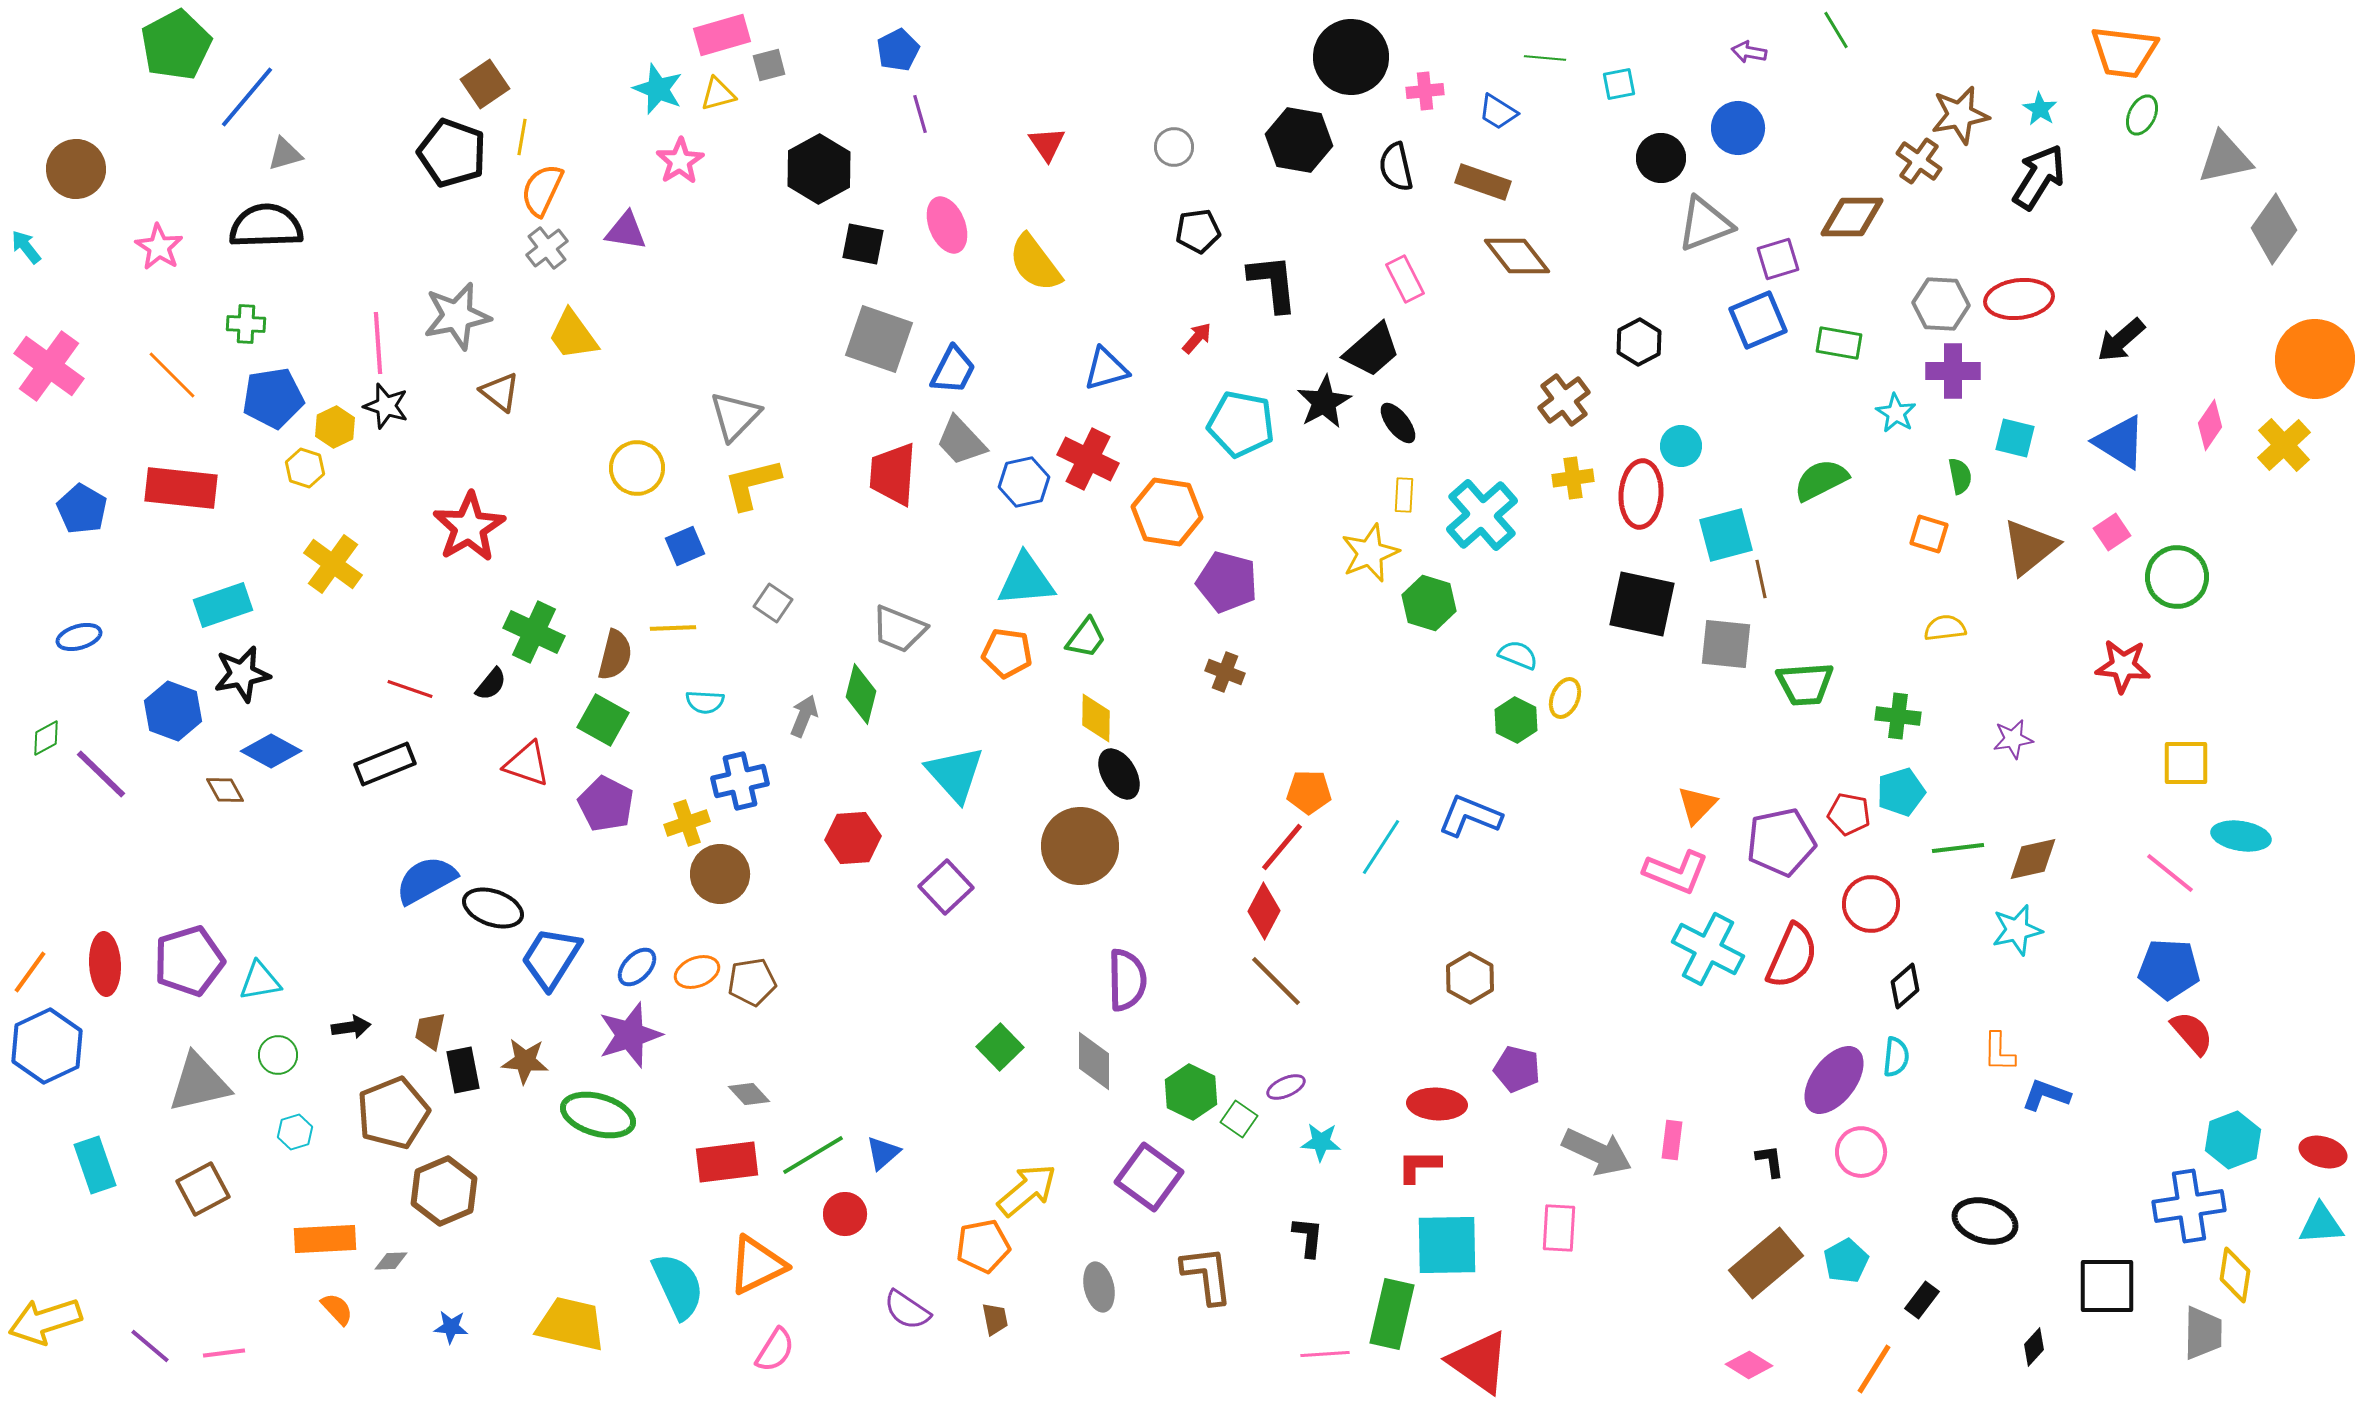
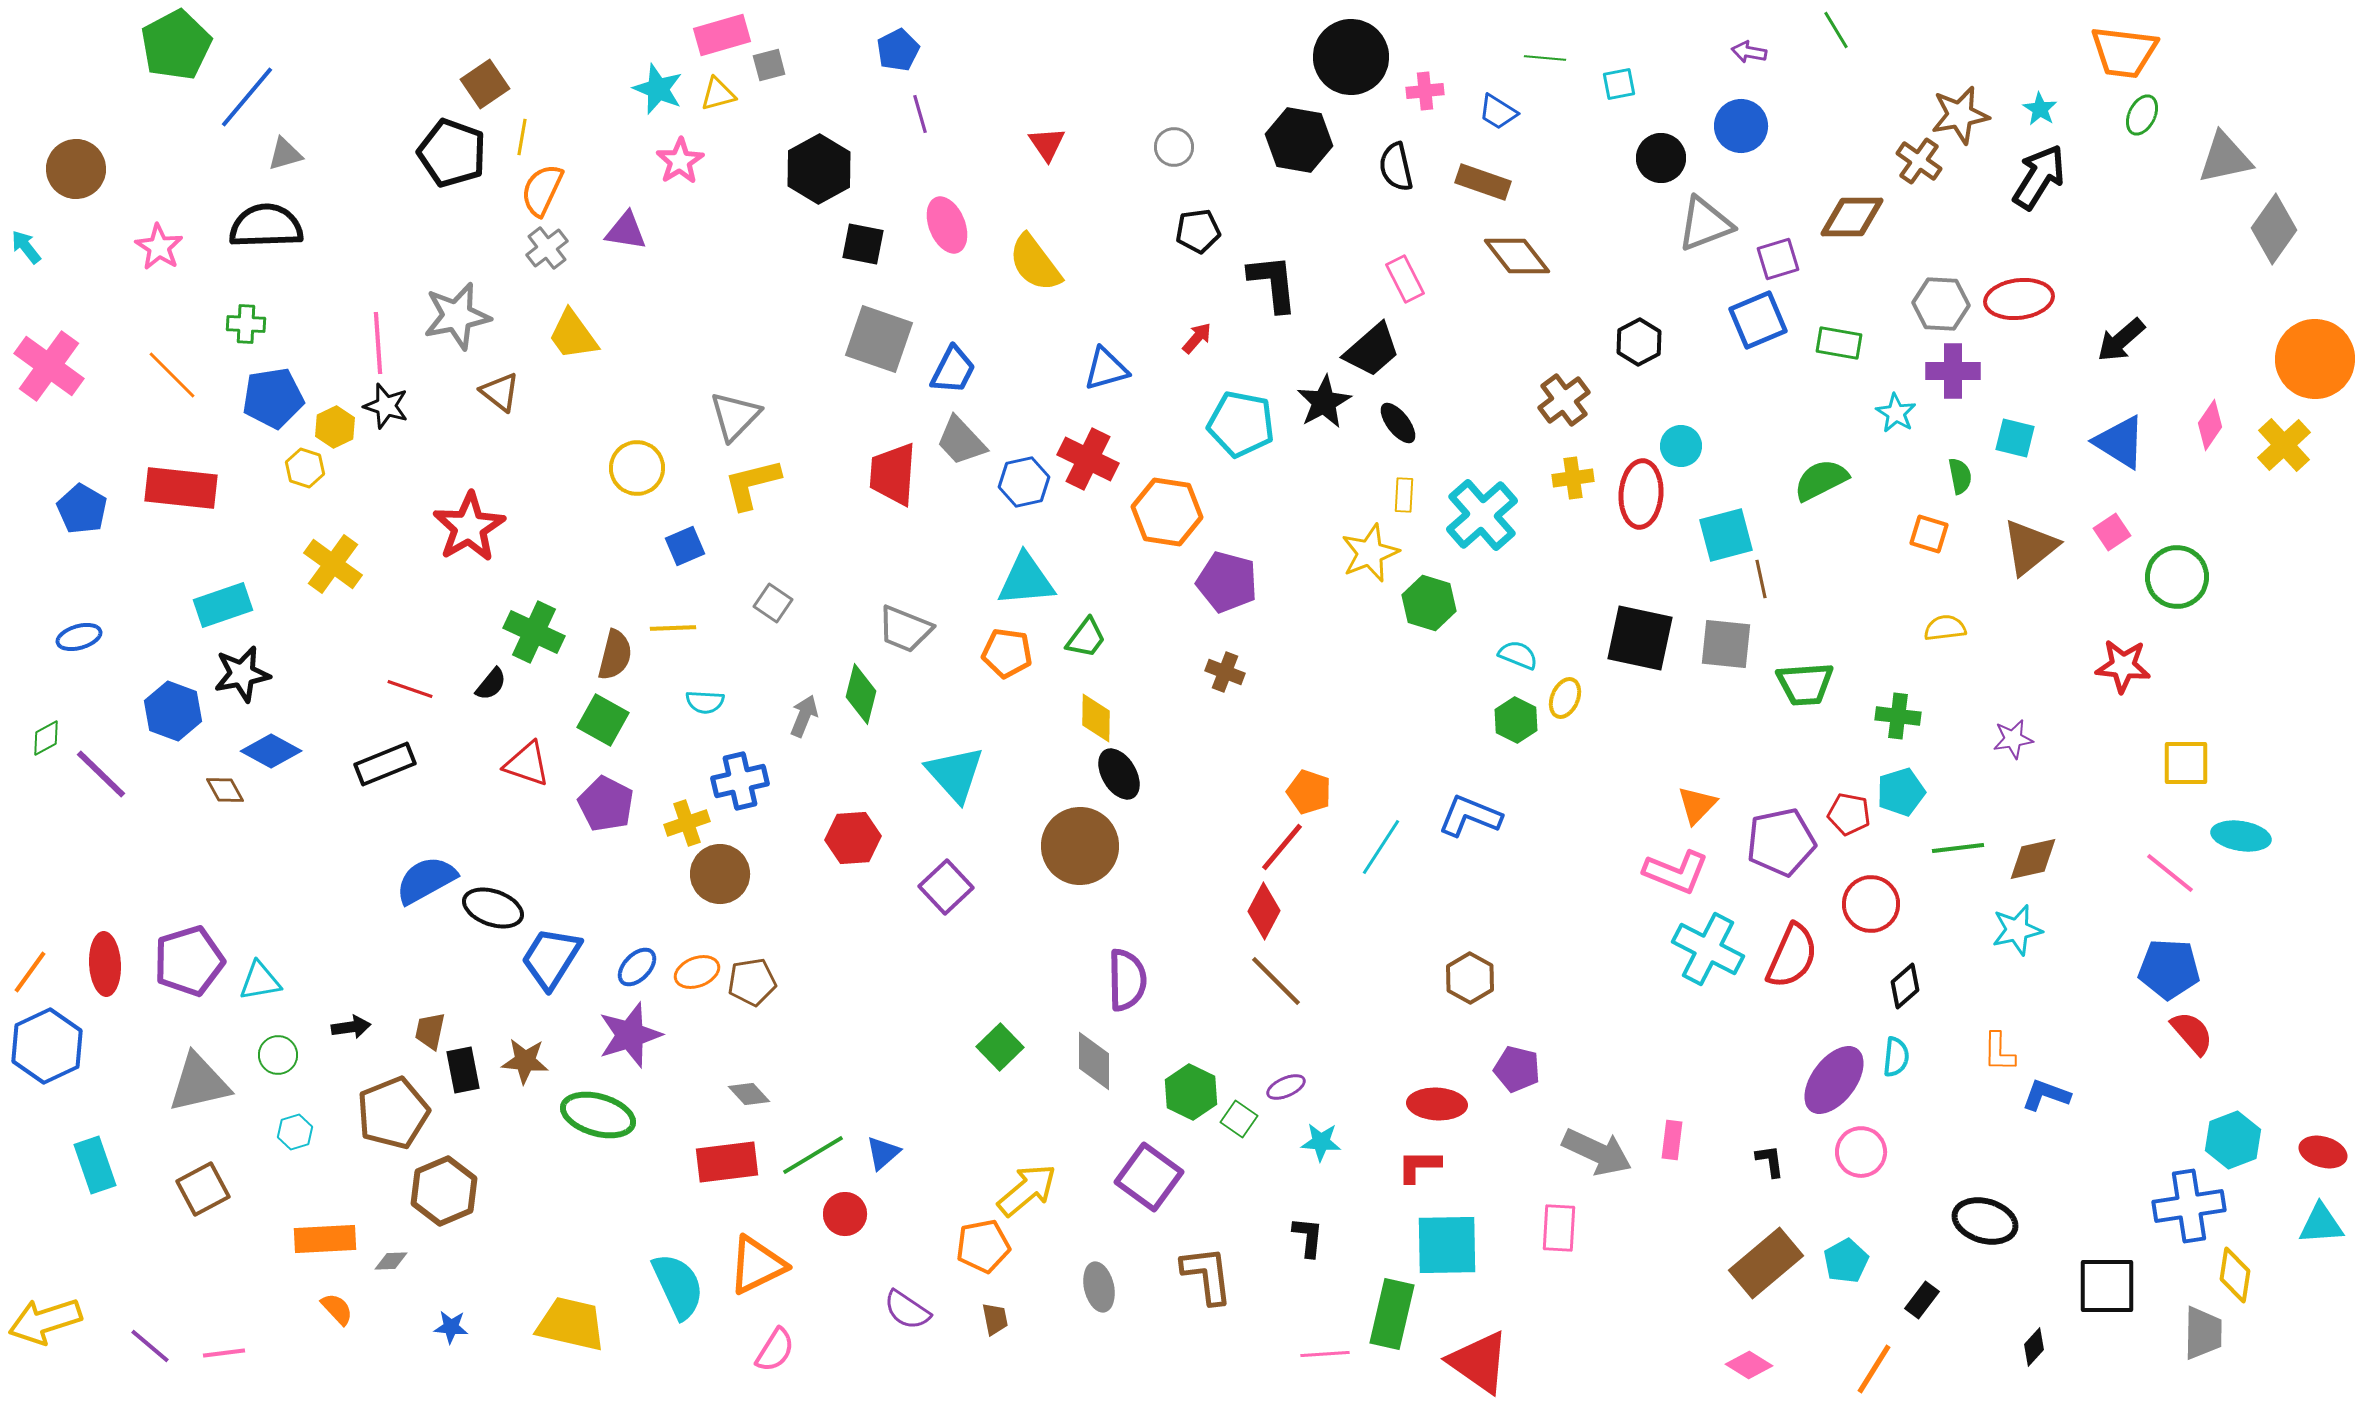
blue circle at (1738, 128): moved 3 px right, 2 px up
black square at (1642, 604): moved 2 px left, 34 px down
gray trapezoid at (899, 629): moved 6 px right
orange pentagon at (1309, 792): rotated 18 degrees clockwise
